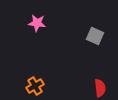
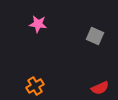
pink star: moved 1 px right, 1 px down
red semicircle: rotated 72 degrees clockwise
